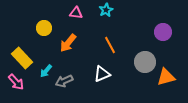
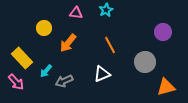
orange triangle: moved 10 px down
